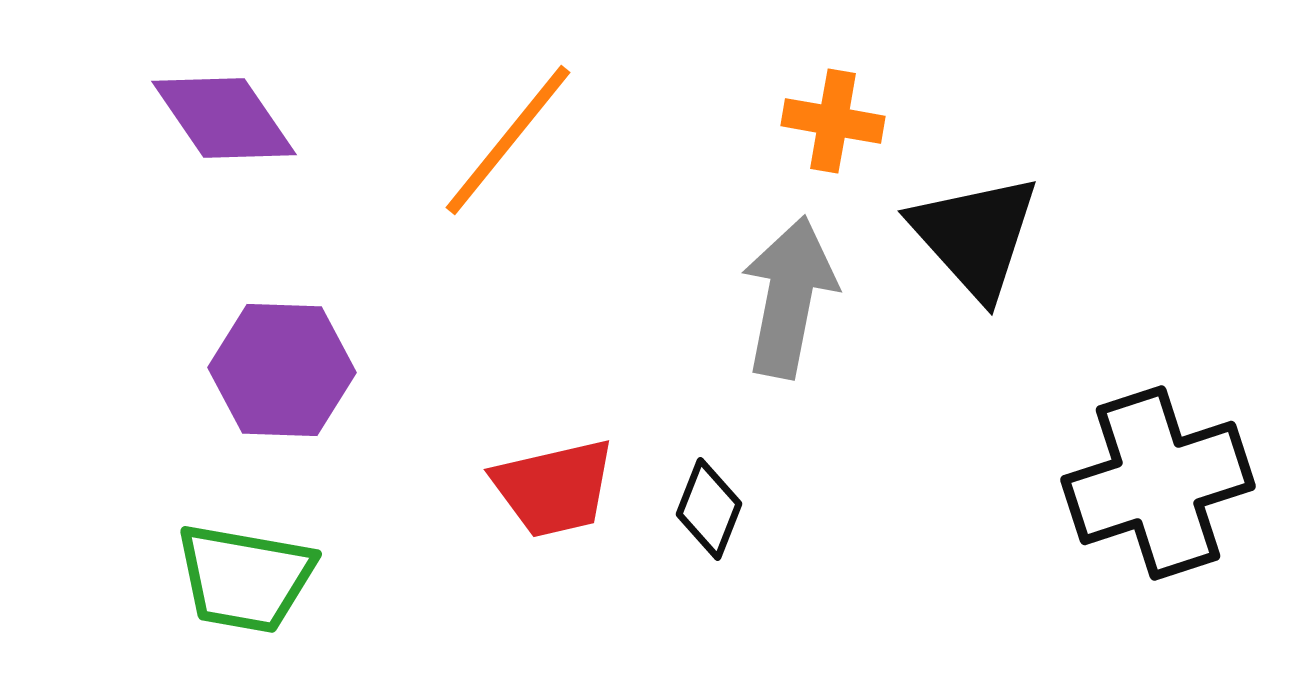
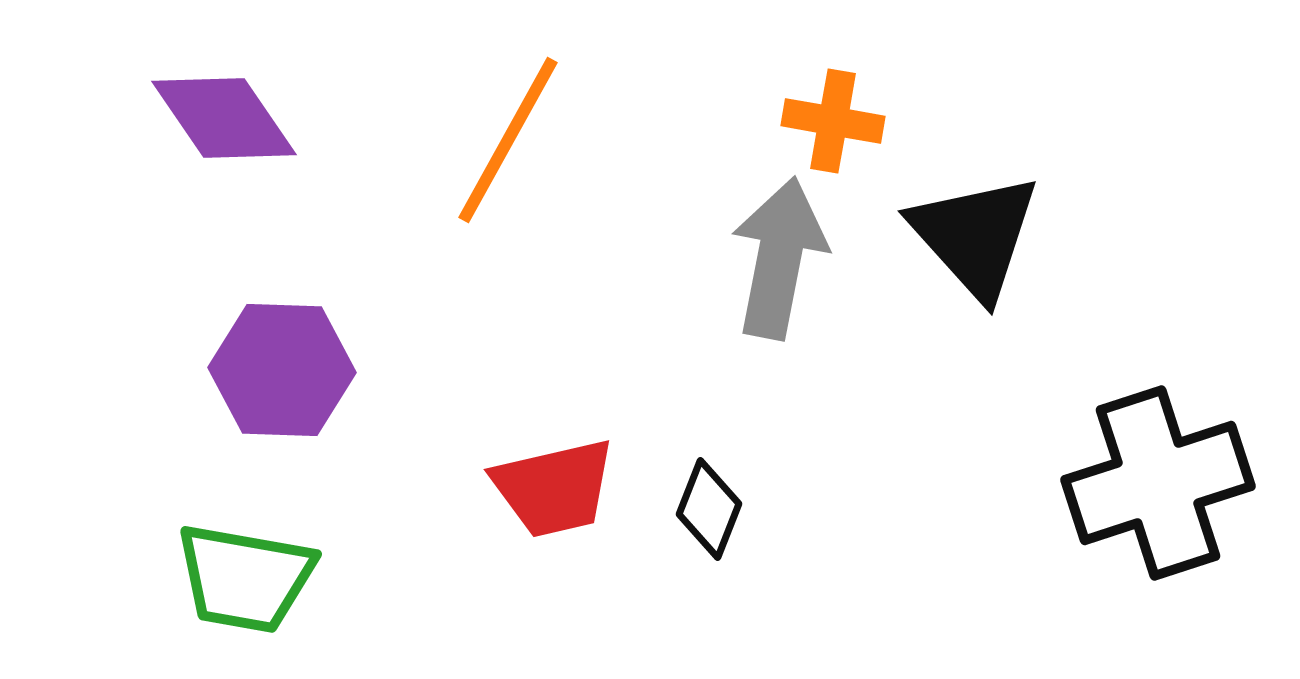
orange line: rotated 10 degrees counterclockwise
gray arrow: moved 10 px left, 39 px up
